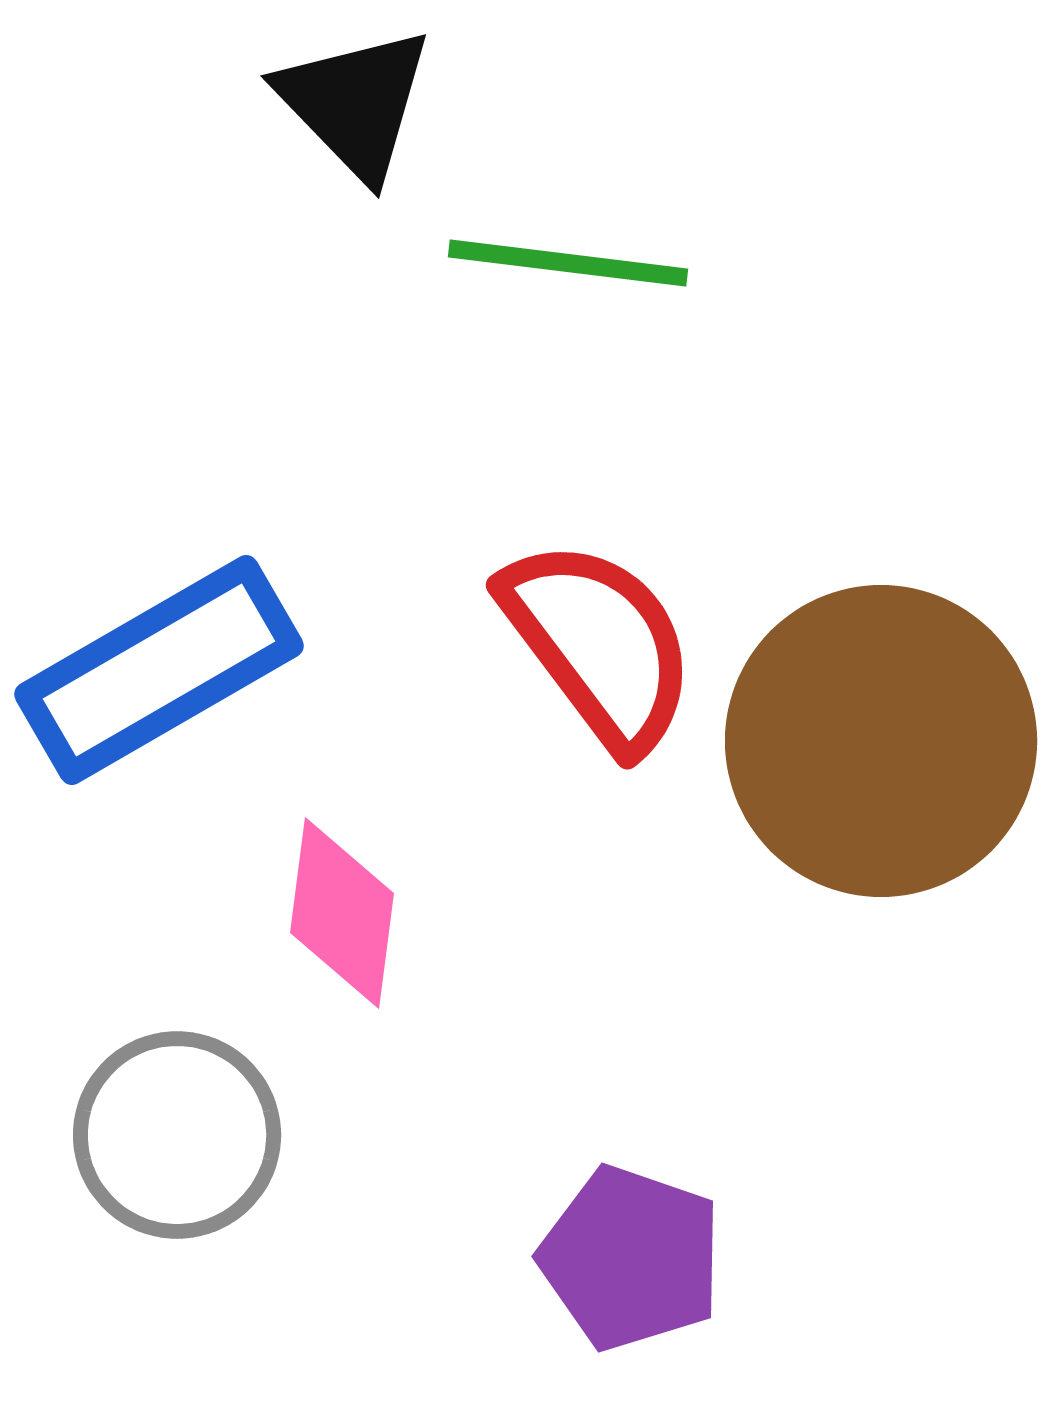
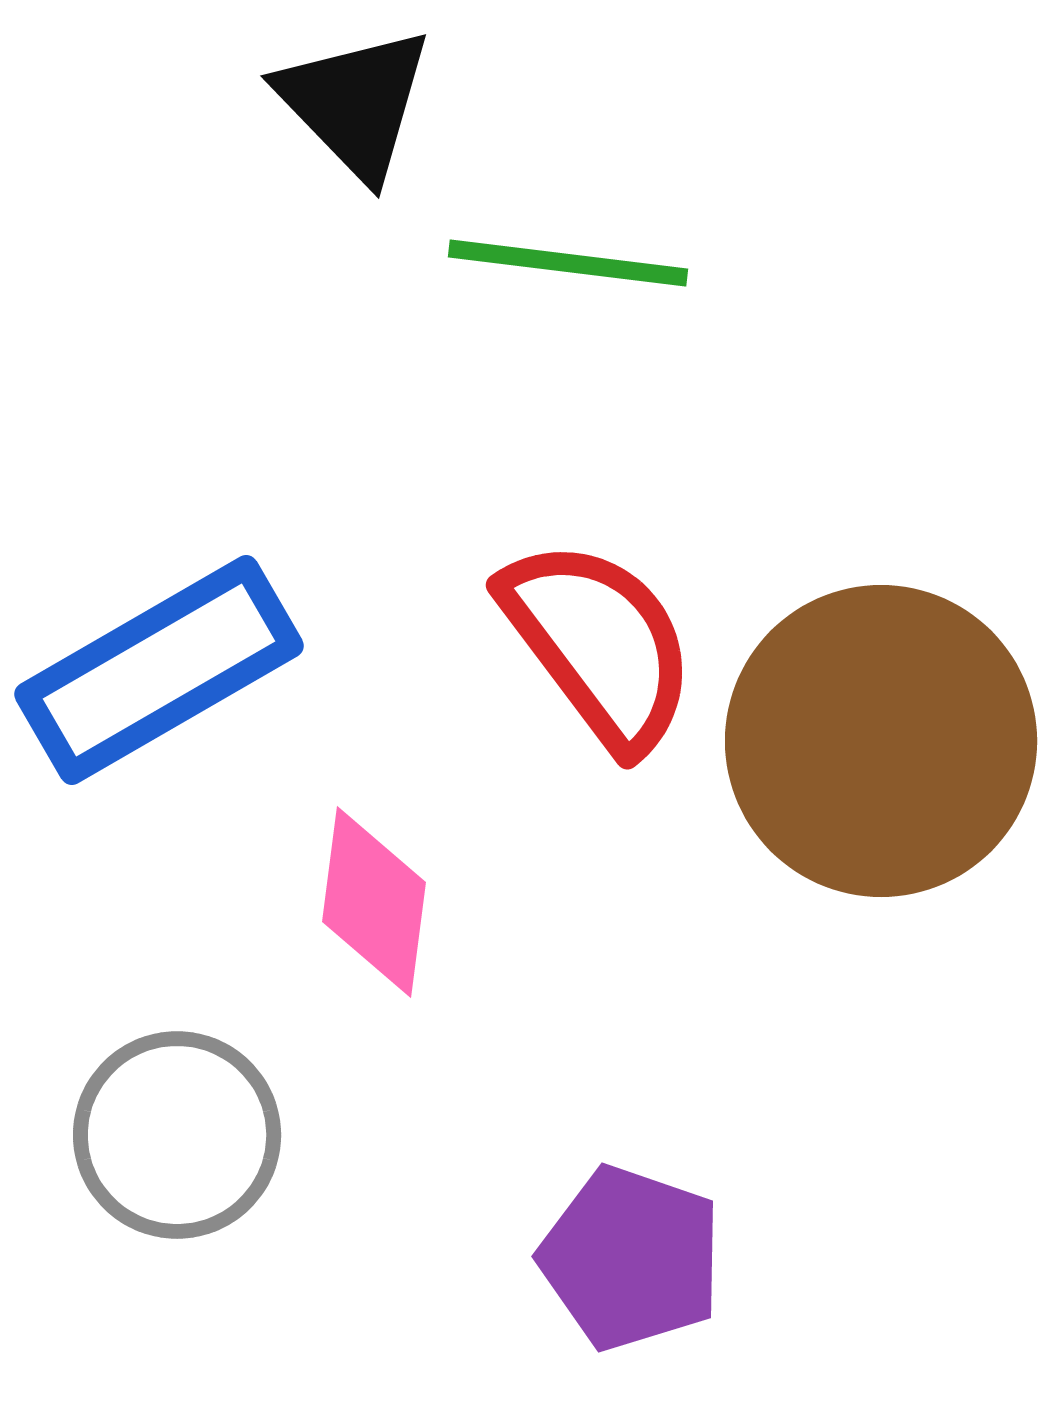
pink diamond: moved 32 px right, 11 px up
